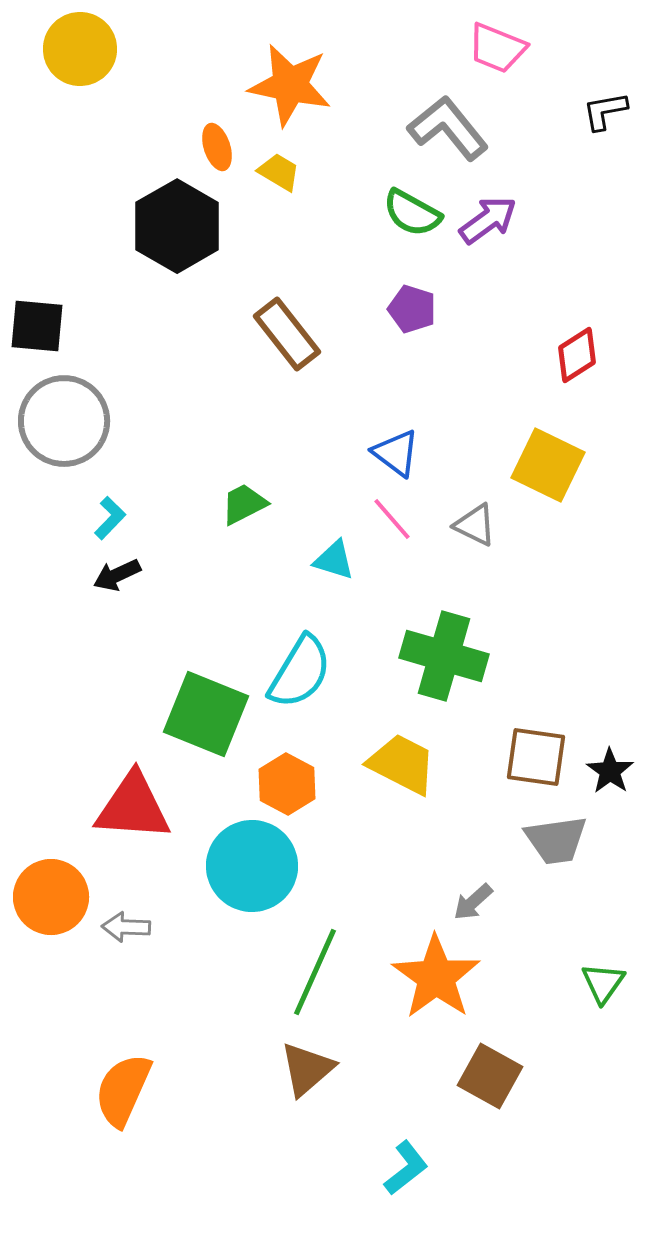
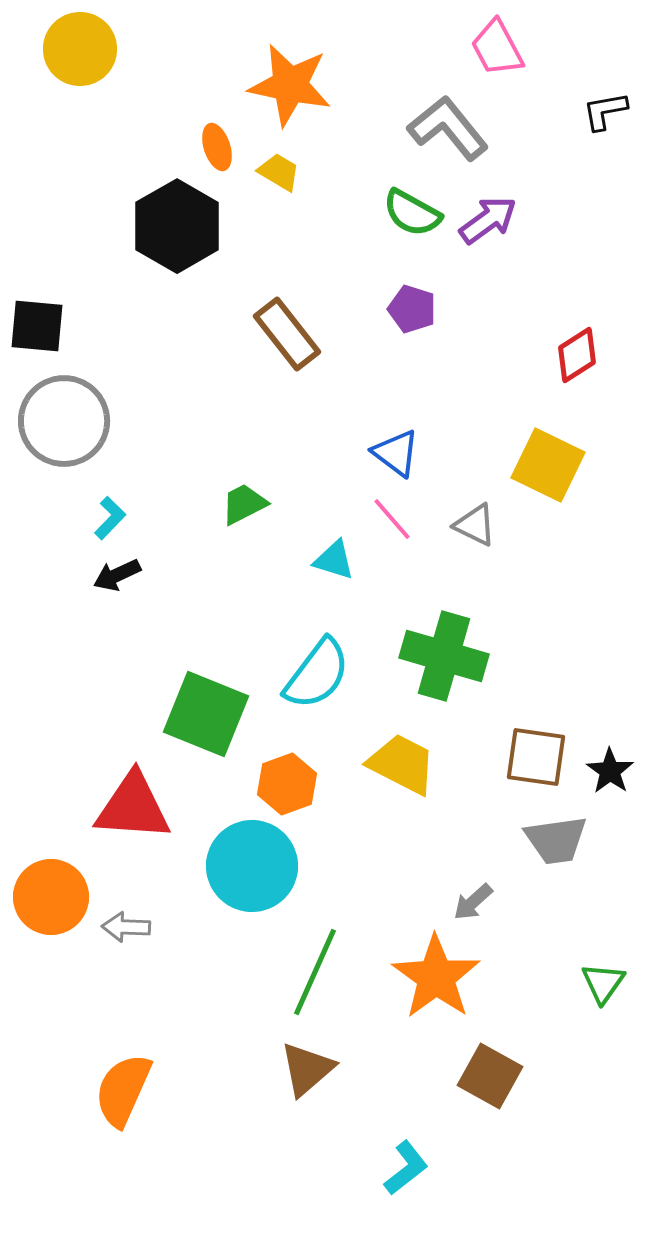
pink trapezoid at (497, 48): rotated 40 degrees clockwise
cyan semicircle at (300, 672): moved 17 px right, 2 px down; rotated 6 degrees clockwise
orange hexagon at (287, 784): rotated 12 degrees clockwise
